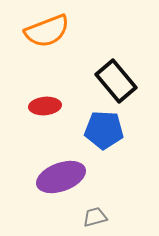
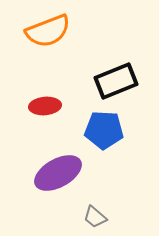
orange semicircle: moved 1 px right
black rectangle: rotated 72 degrees counterclockwise
purple ellipse: moved 3 px left, 4 px up; rotated 9 degrees counterclockwise
gray trapezoid: rotated 125 degrees counterclockwise
